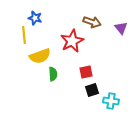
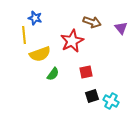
yellow semicircle: moved 2 px up
green semicircle: rotated 40 degrees clockwise
black square: moved 6 px down
cyan cross: rotated 21 degrees clockwise
